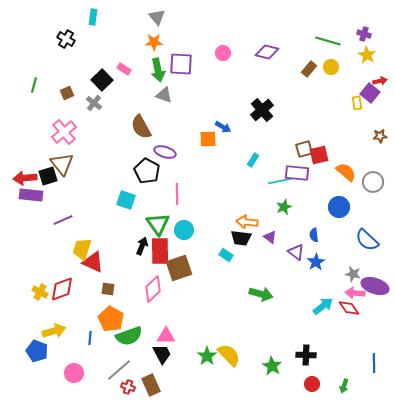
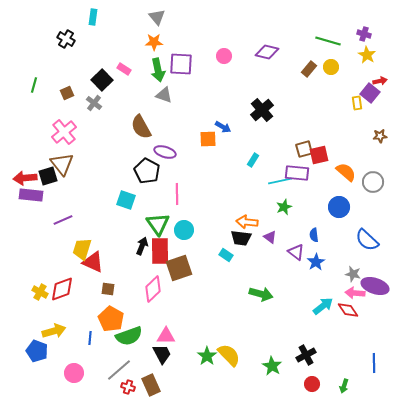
pink circle at (223, 53): moved 1 px right, 3 px down
red diamond at (349, 308): moved 1 px left, 2 px down
black cross at (306, 355): rotated 30 degrees counterclockwise
